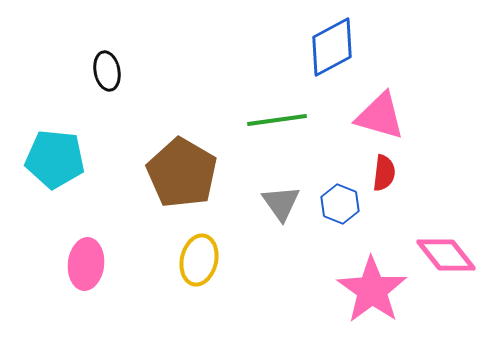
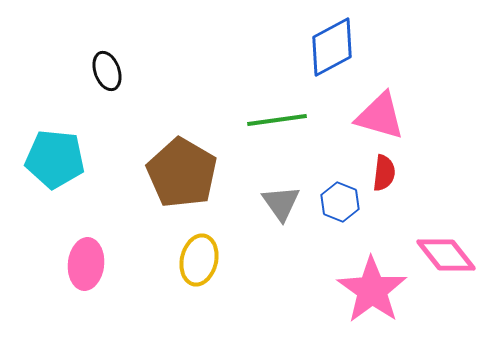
black ellipse: rotated 9 degrees counterclockwise
blue hexagon: moved 2 px up
